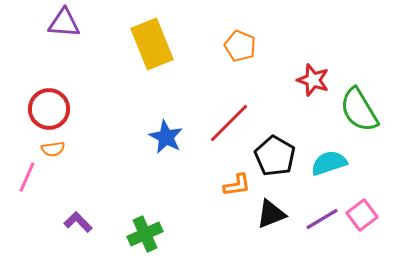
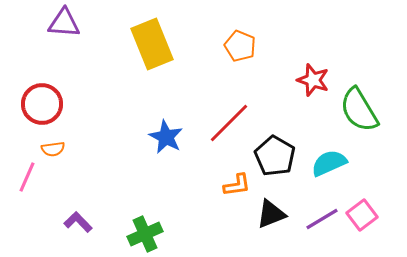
red circle: moved 7 px left, 5 px up
cyan semicircle: rotated 6 degrees counterclockwise
